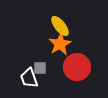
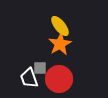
red circle: moved 18 px left, 12 px down
